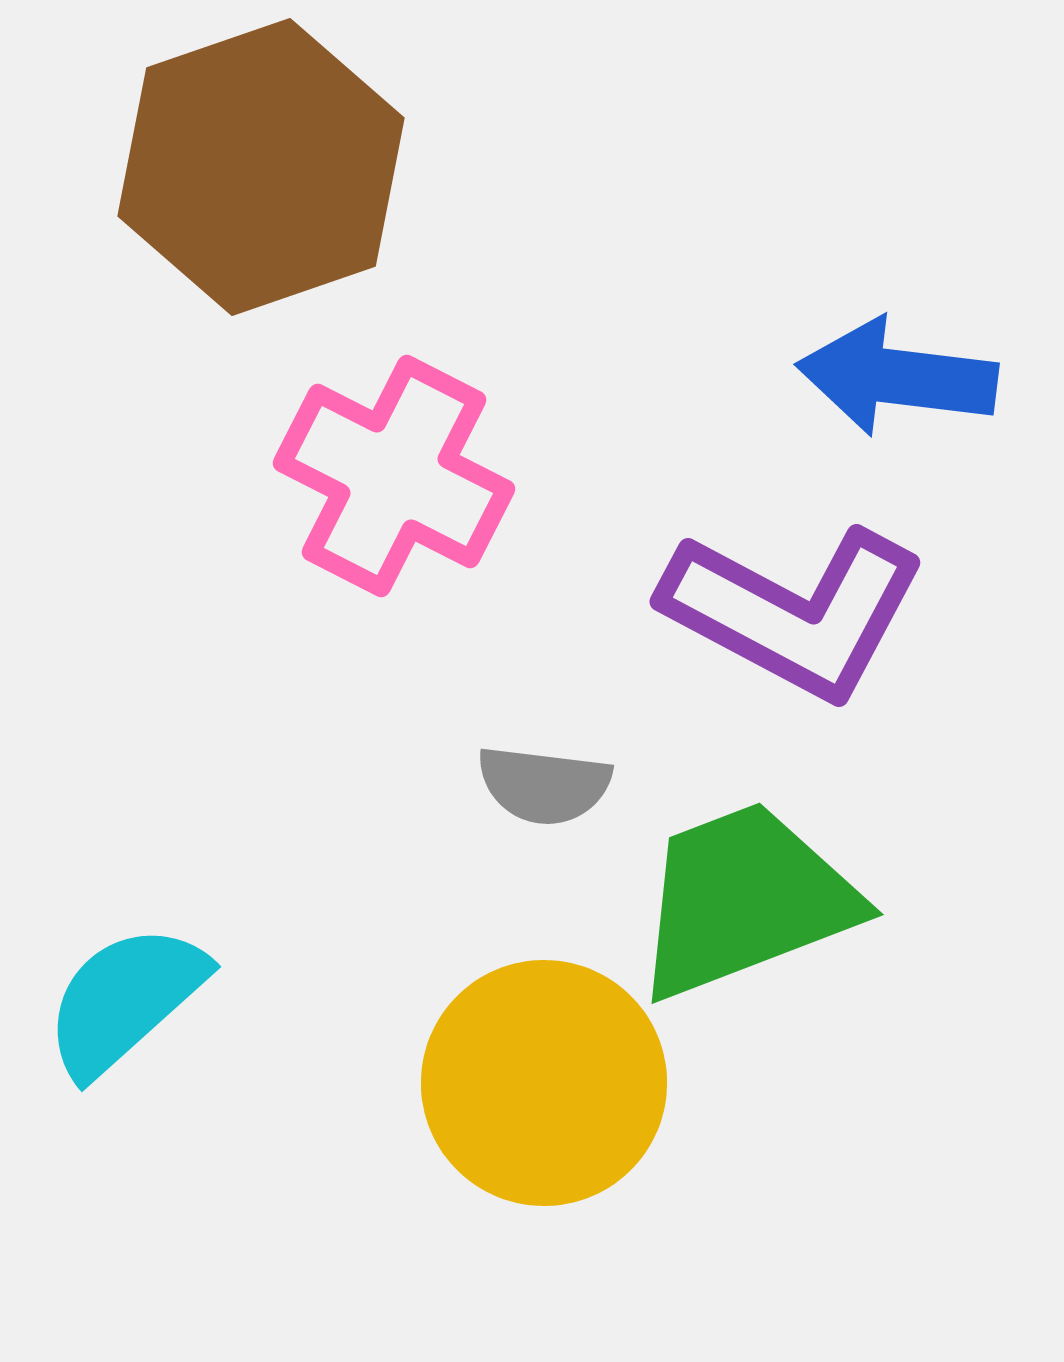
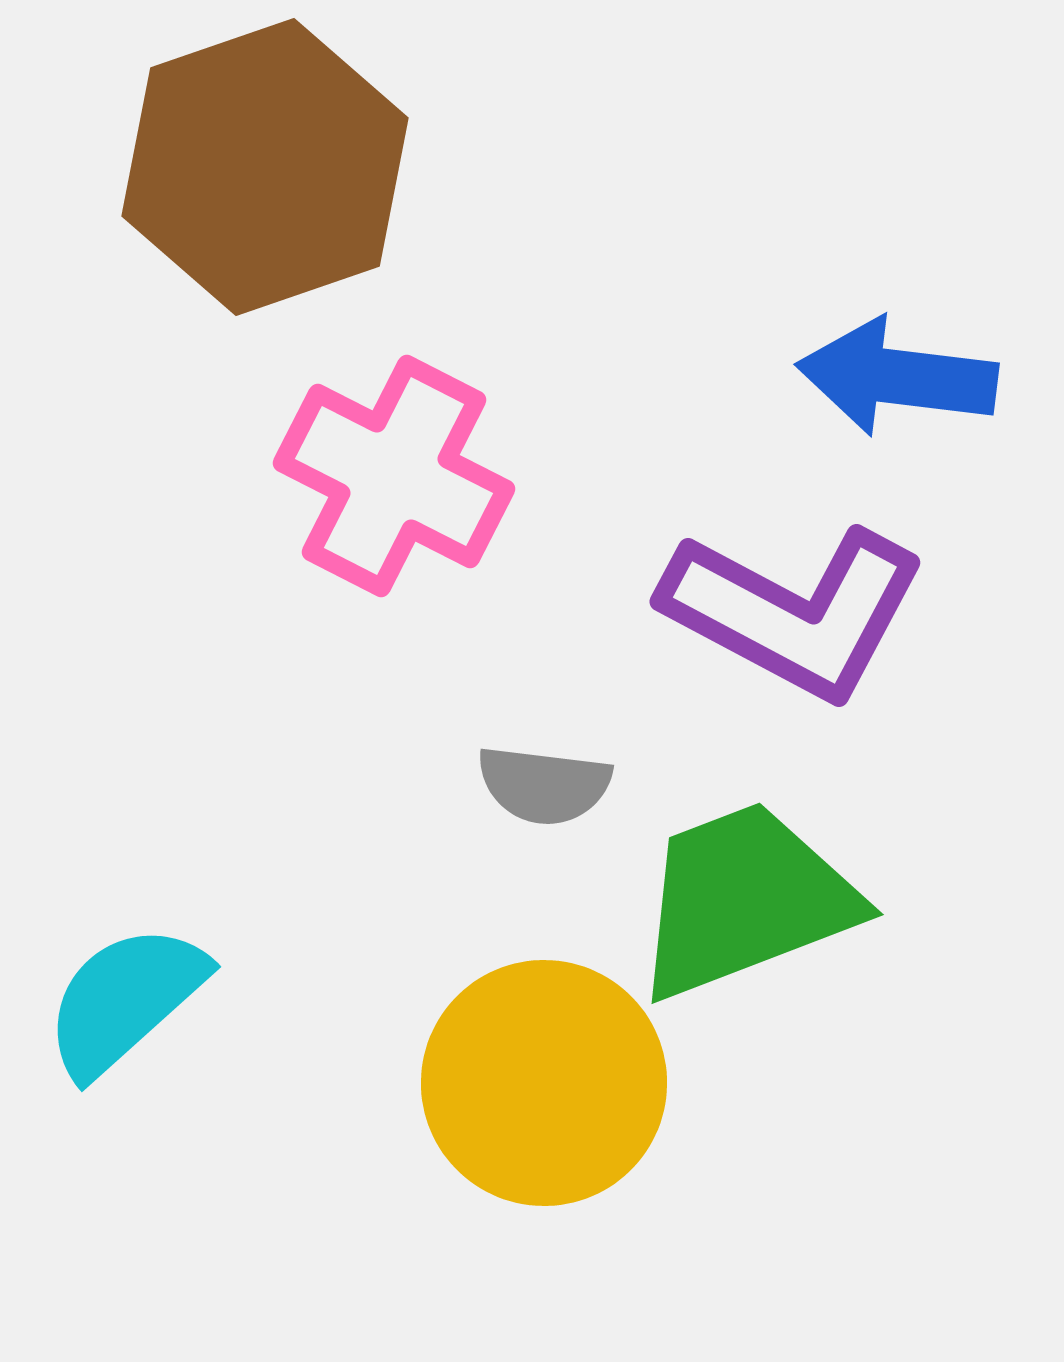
brown hexagon: moved 4 px right
